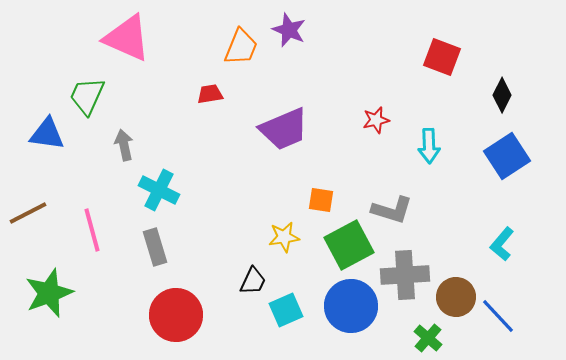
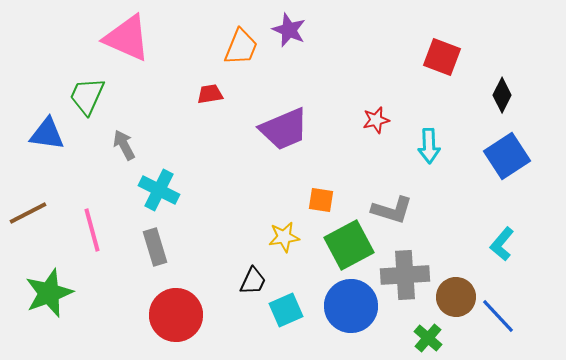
gray arrow: rotated 16 degrees counterclockwise
